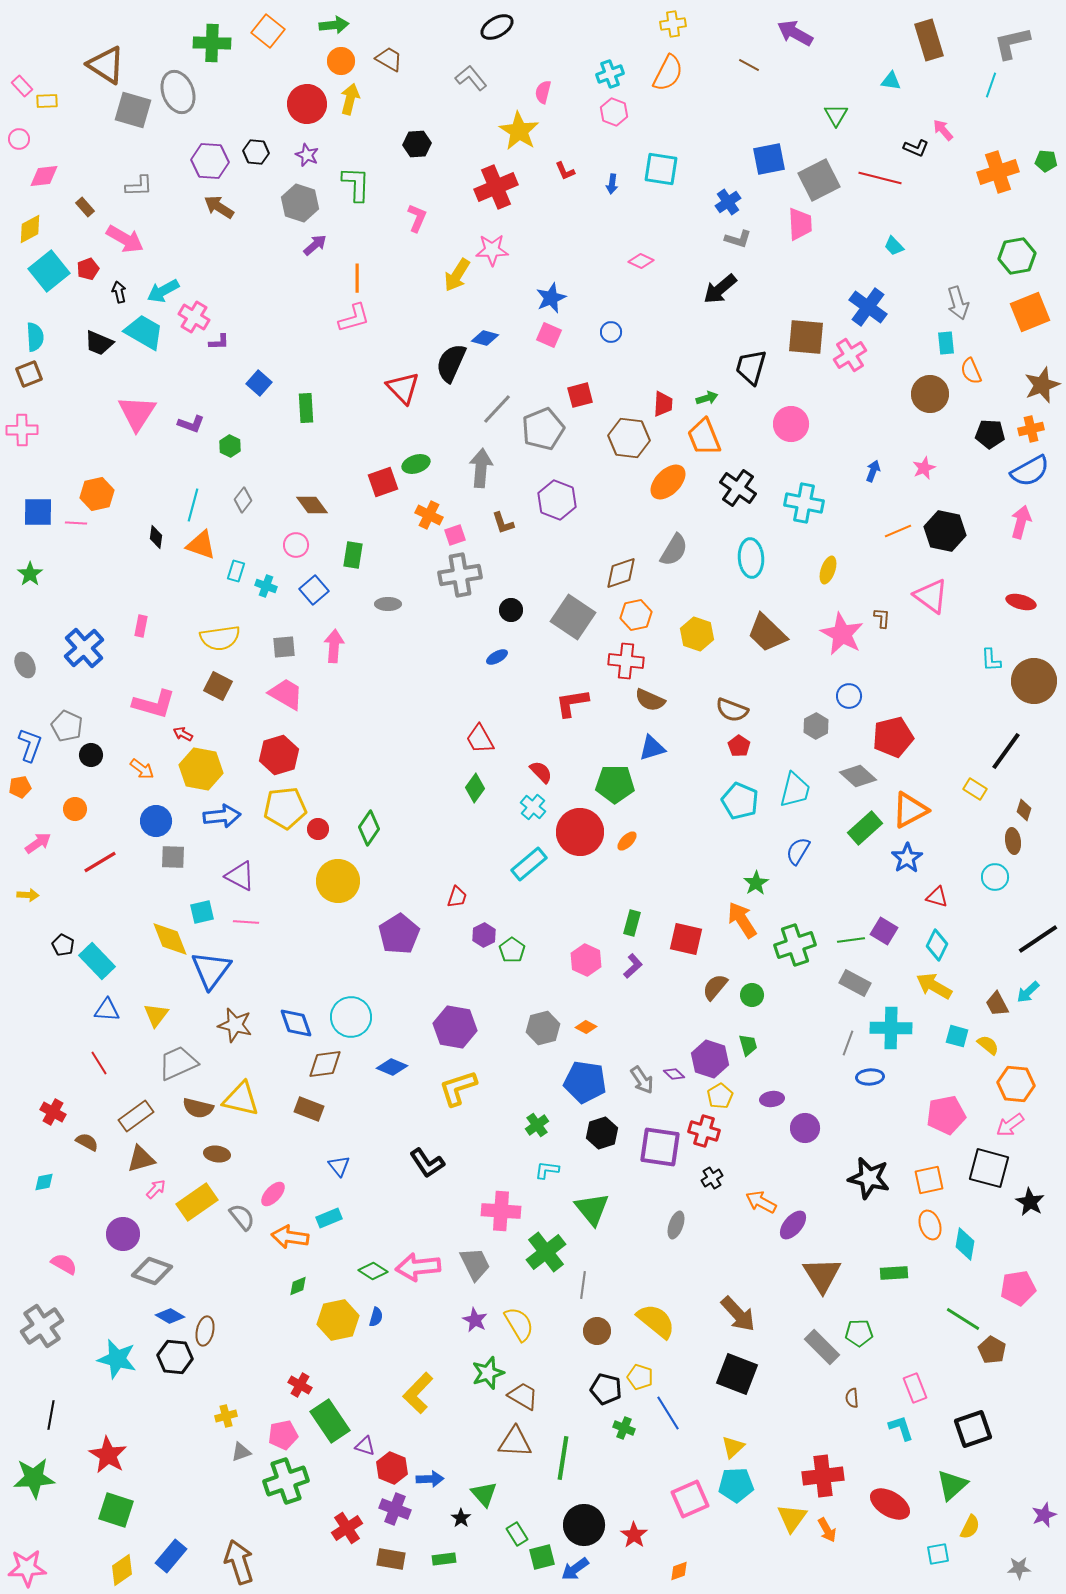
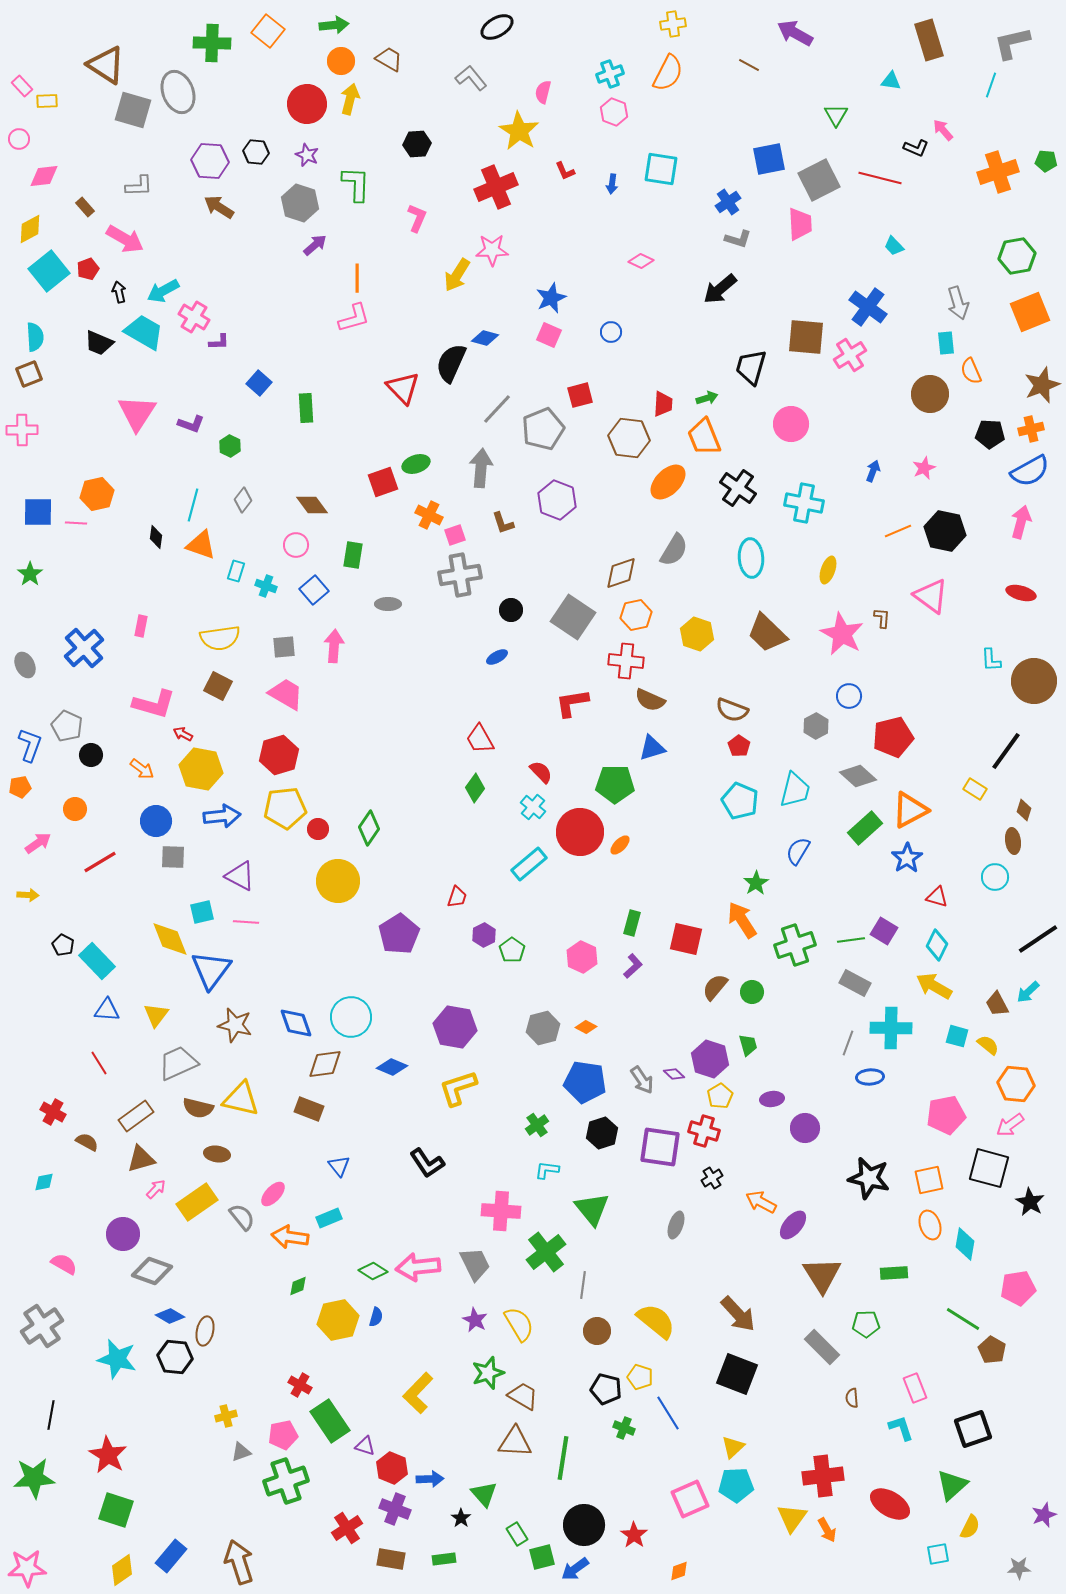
red ellipse at (1021, 602): moved 9 px up
orange ellipse at (627, 841): moved 7 px left, 4 px down
pink hexagon at (586, 960): moved 4 px left, 3 px up
green circle at (752, 995): moved 3 px up
green pentagon at (859, 1333): moved 7 px right, 9 px up
